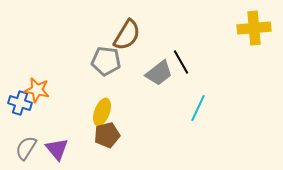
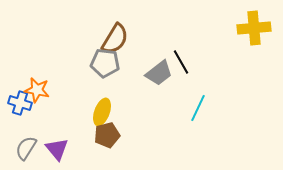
brown semicircle: moved 12 px left, 4 px down
gray pentagon: moved 1 px left, 2 px down
